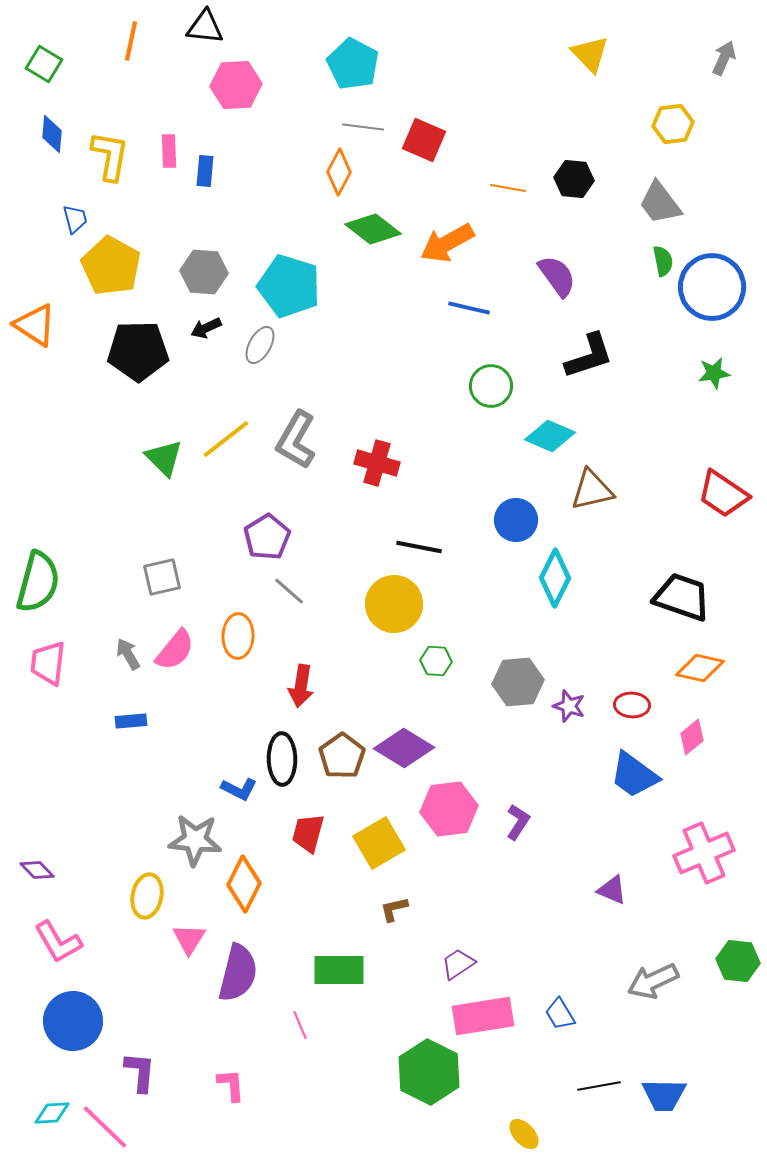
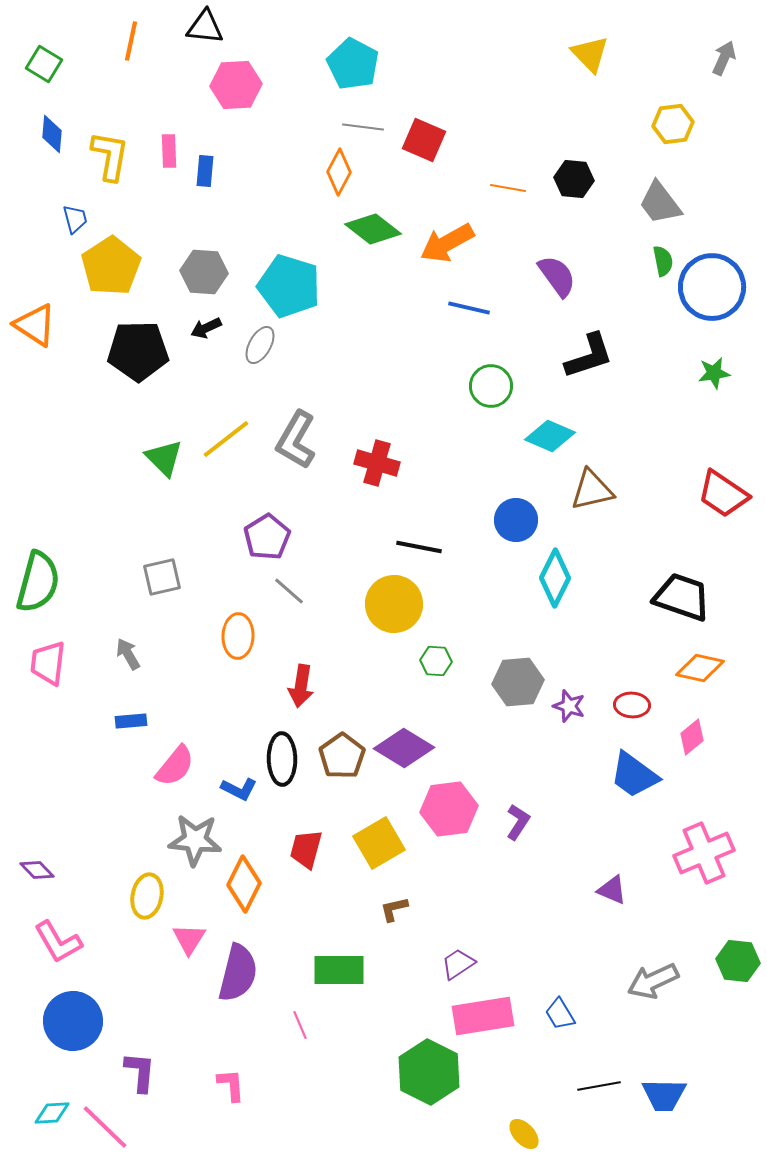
yellow pentagon at (111, 266): rotated 10 degrees clockwise
pink semicircle at (175, 650): moved 116 px down
red trapezoid at (308, 833): moved 2 px left, 16 px down
